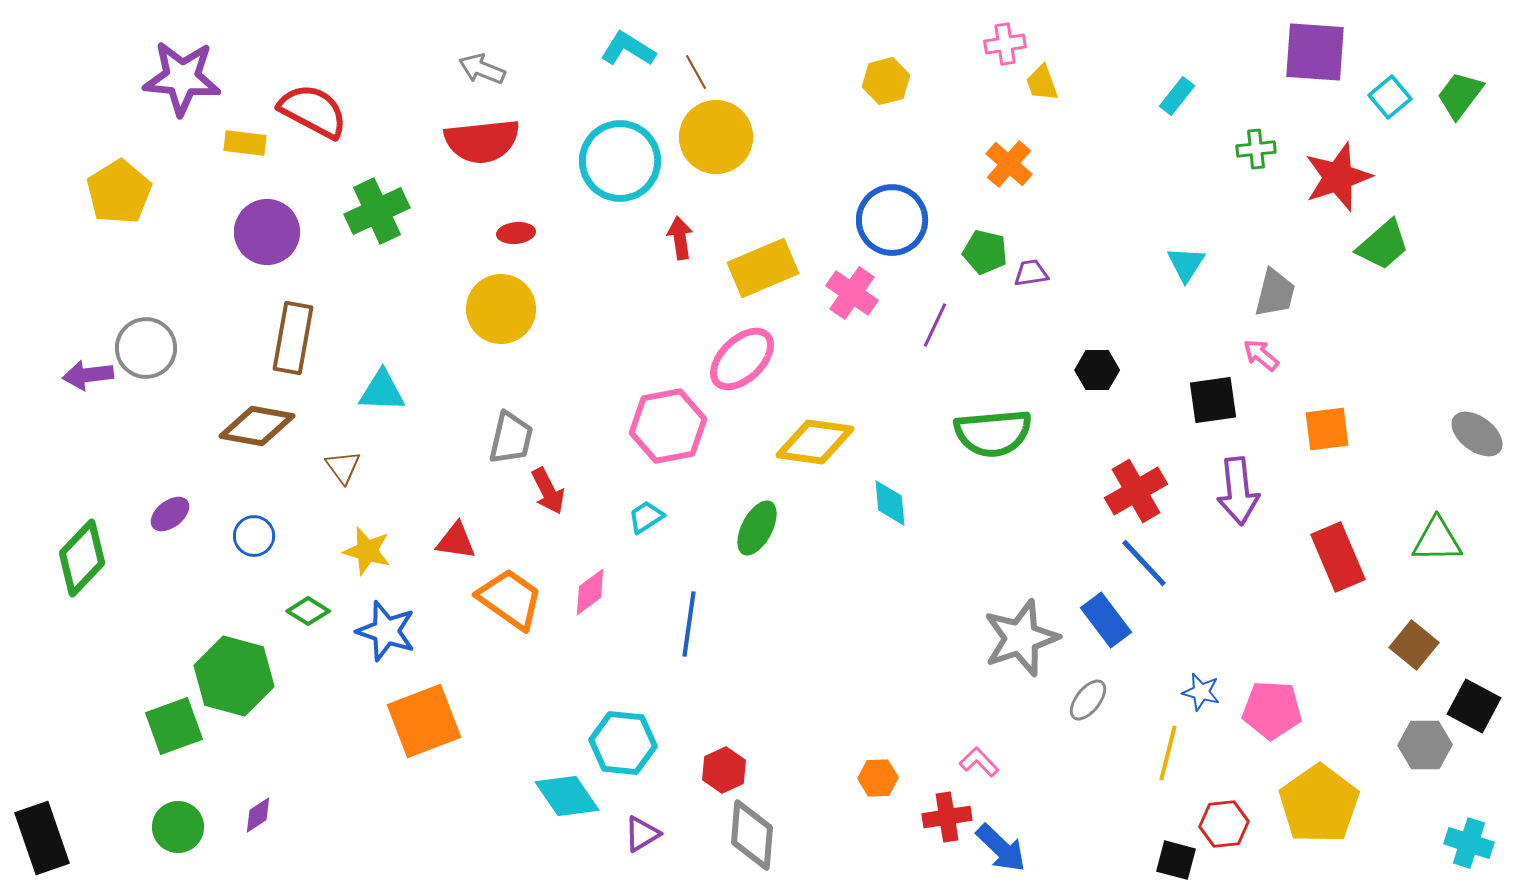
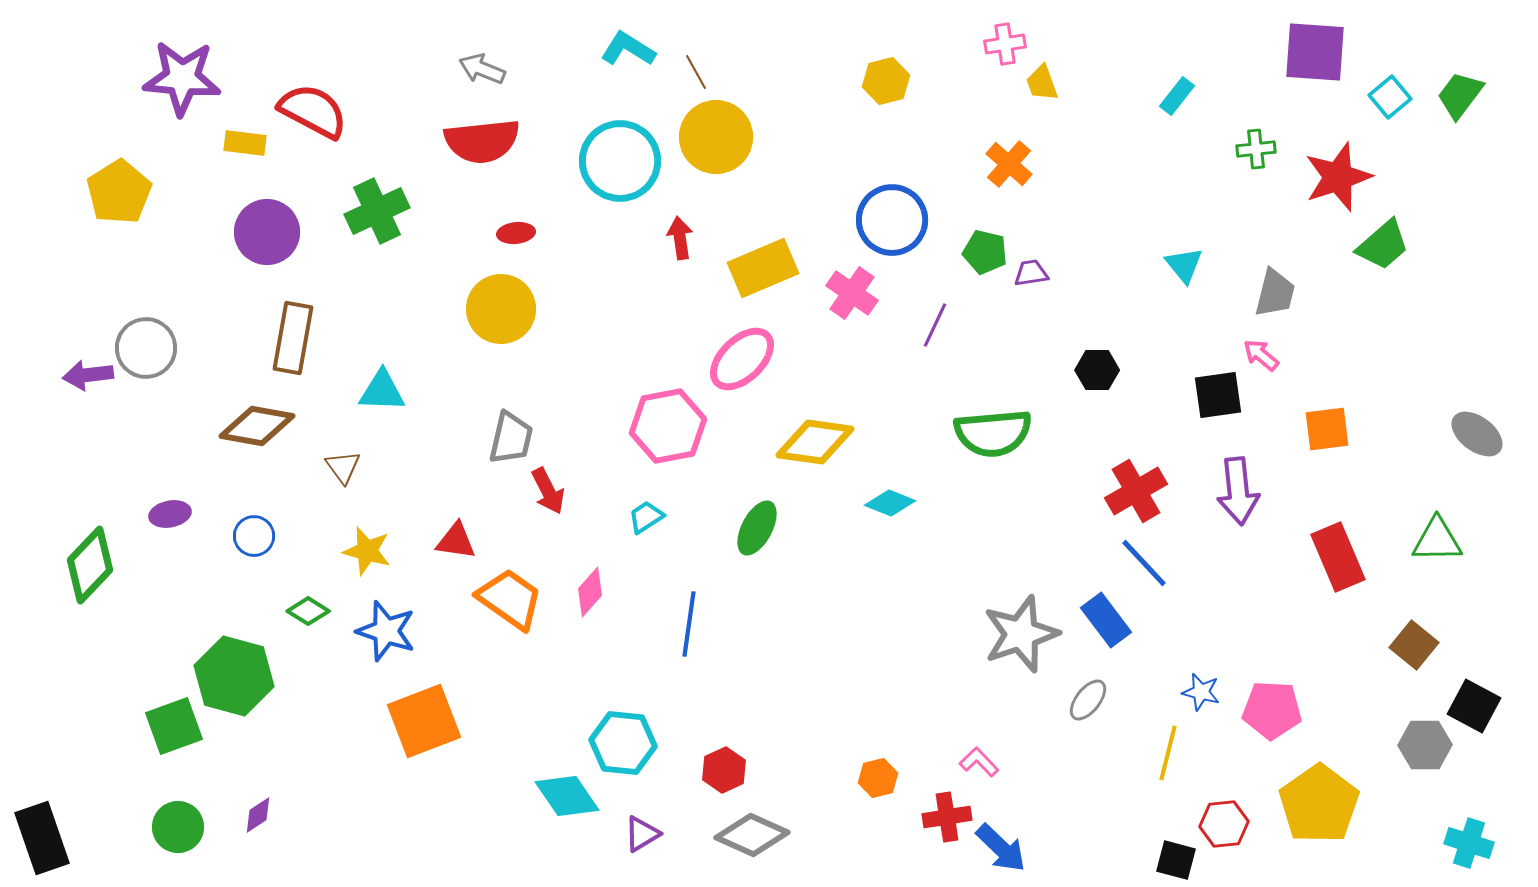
cyan triangle at (1186, 264): moved 2 px left, 1 px down; rotated 12 degrees counterclockwise
black square at (1213, 400): moved 5 px right, 5 px up
cyan diamond at (890, 503): rotated 63 degrees counterclockwise
purple ellipse at (170, 514): rotated 27 degrees clockwise
green diamond at (82, 558): moved 8 px right, 7 px down
pink diamond at (590, 592): rotated 12 degrees counterclockwise
gray star at (1021, 638): moved 4 px up
orange hexagon at (878, 778): rotated 12 degrees counterclockwise
gray diamond at (752, 835): rotated 70 degrees counterclockwise
